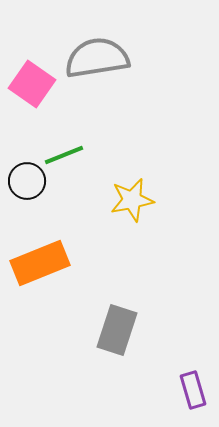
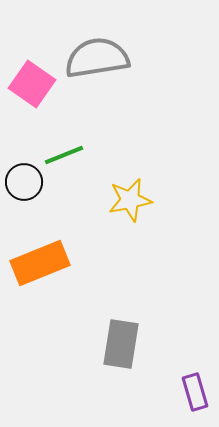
black circle: moved 3 px left, 1 px down
yellow star: moved 2 px left
gray rectangle: moved 4 px right, 14 px down; rotated 9 degrees counterclockwise
purple rectangle: moved 2 px right, 2 px down
